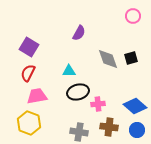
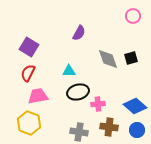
pink trapezoid: moved 1 px right
